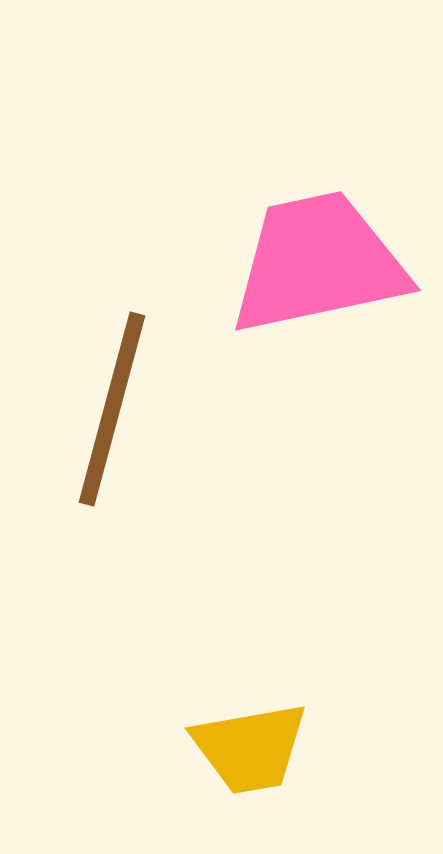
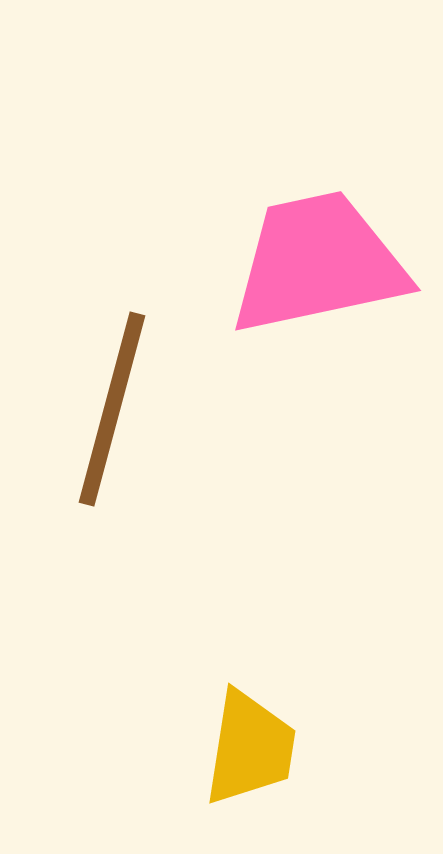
yellow trapezoid: rotated 71 degrees counterclockwise
